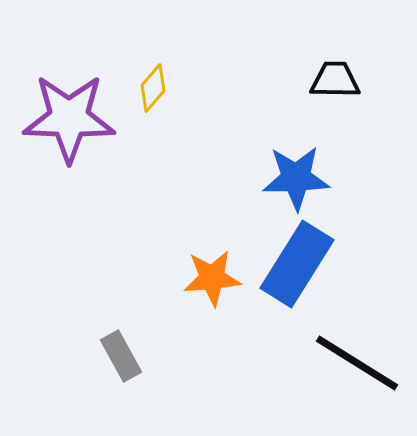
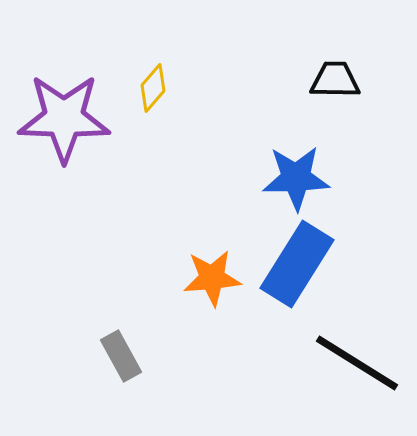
purple star: moved 5 px left
